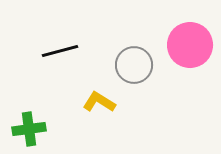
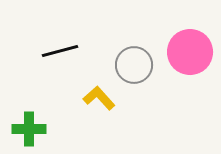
pink circle: moved 7 px down
yellow L-shape: moved 4 px up; rotated 16 degrees clockwise
green cross: rotated 8 degrees clockwise
